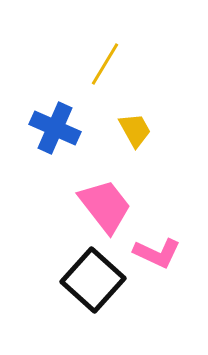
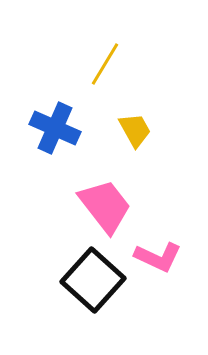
pink L-shape: moved 1 px right, 4 px down
